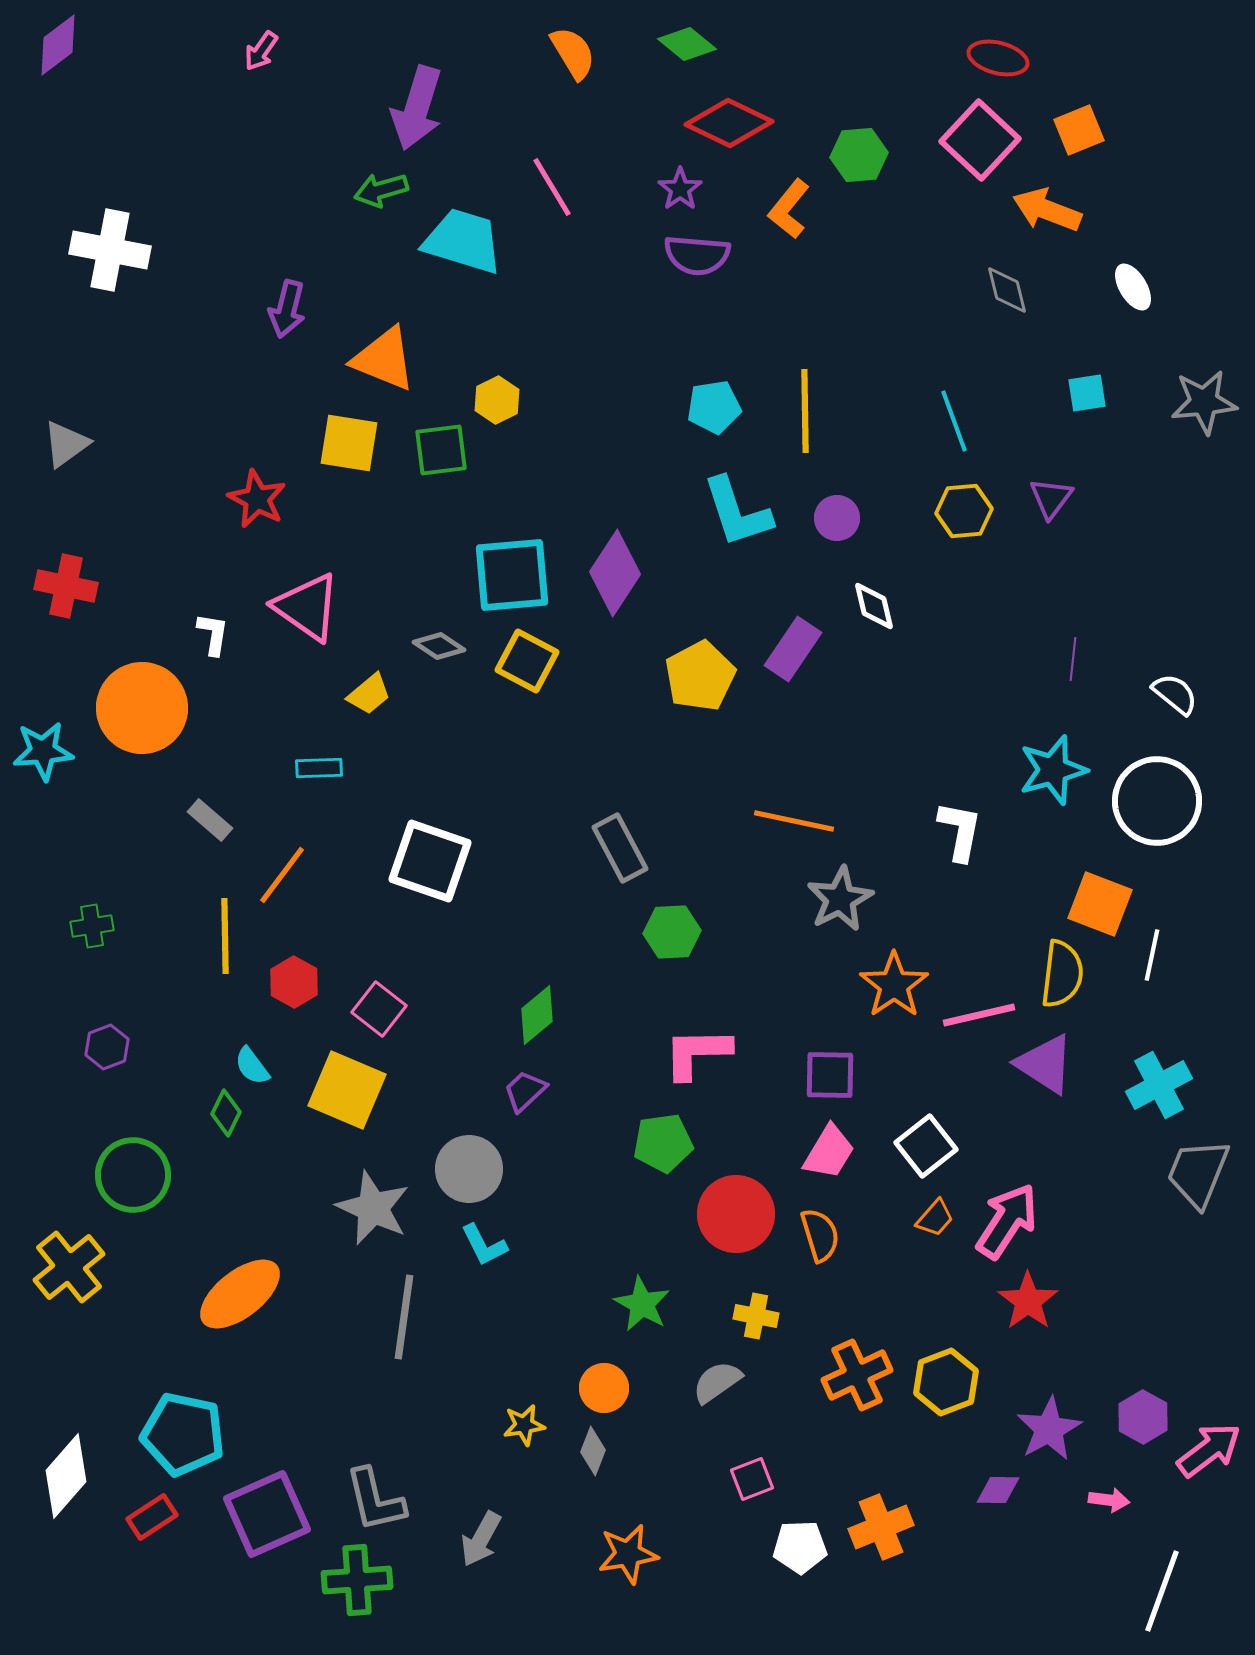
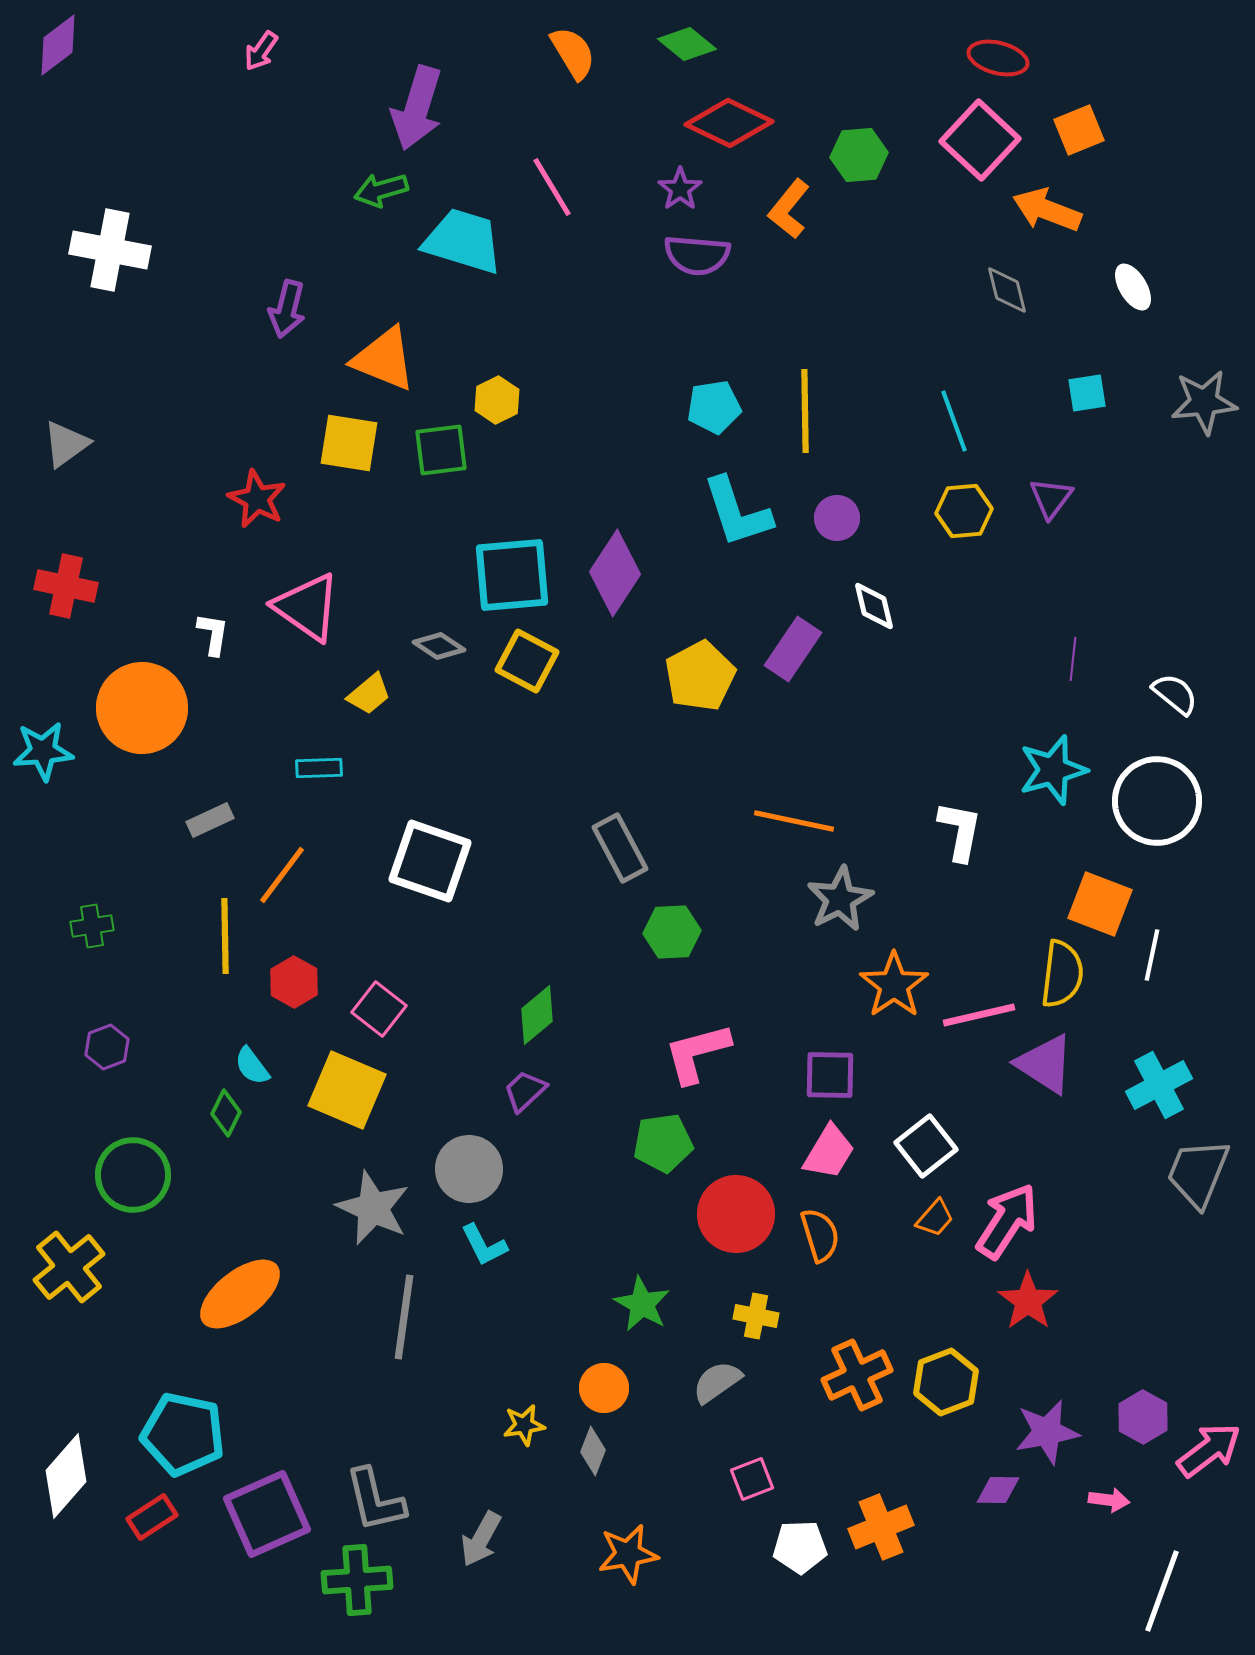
gray rectangle at (210, 820): rotated 66 degrees counterclockwise
pink L-shape at (697, 1053): rotated 14 degrees counterclockwise
purple star at (1049, 1429): moved 2 px left, 3 px down; rotated 18 degrees clockwise
